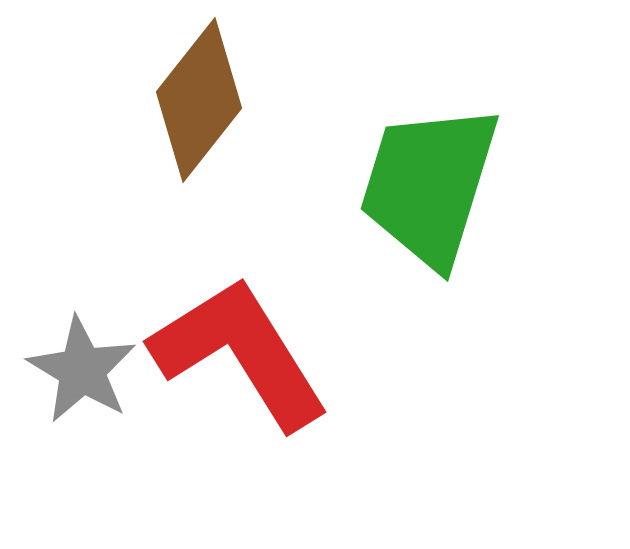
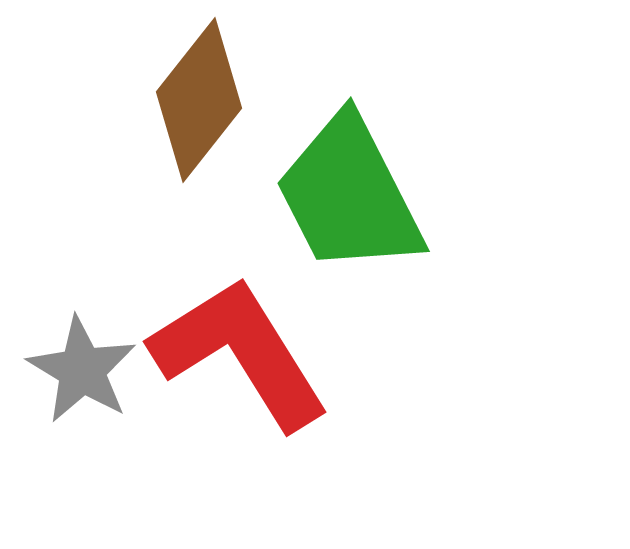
green trapezoid: moved 80 px left, 10 px down; rotated 44 degrees counterclockwise
